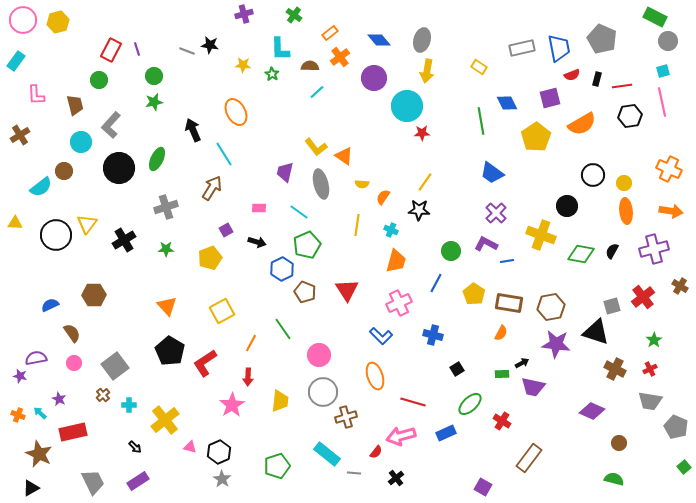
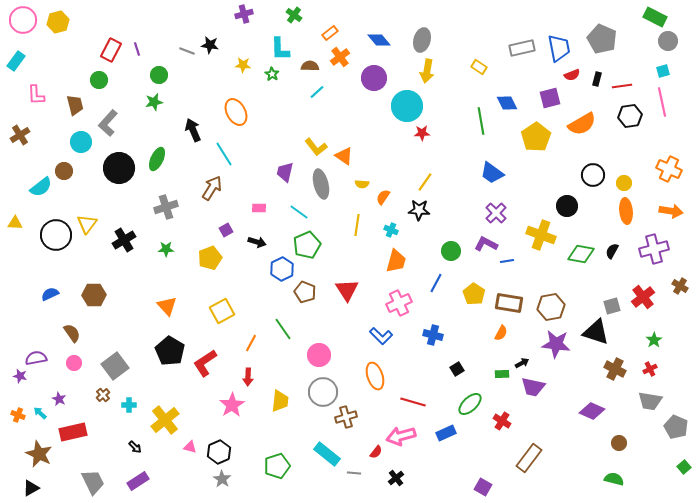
green circle at (154, 76): moved 5 px right, 1 px up
gray L-shape at (111, 125): moved 3 px left, 2 px up
blue semicircle at (50, 305): moved 11 px up
